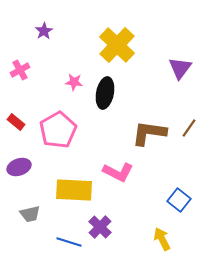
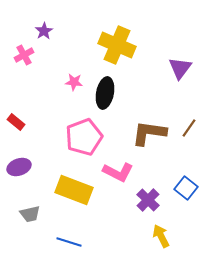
yellow cross: rotated 21 degrees counterclockwise
pink cross: moved 4 px right, 15 px up
pink pentagon: moved 26 px right, 7 px down; rotated 9 degrees clockwise
yellow rectangle: rotated 18 degrees clockwise
blue square: moved 7 px right, 12 px up
purple cross: moved 48 px right, 27 px up
yellow arrow: moved 1 px left, 3 px up
